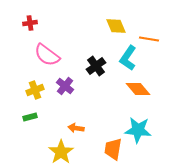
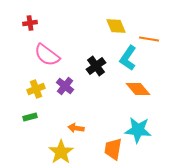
yellow cross: moved 1 px right, 1 px up
